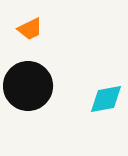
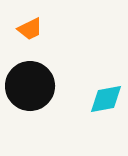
black circle: moved 2 px right
